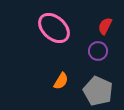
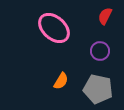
red semicircle: moved 10 px up
purple circle: moved 2 px right
gray pentagon: moved 2 px up; rotated 12 degrees counterclockwise
